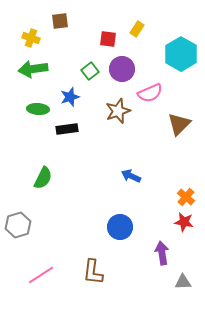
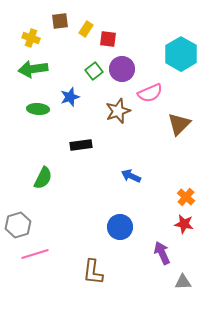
yellow rectangle: moved 51 px left
green square: moved 4 px right
black rectangle: moved 14 px right, 16 px down
red star: moved 2 px down
purple arrow: rotated 15 degrees counterclockwise
pink line: moved 6 px left, 21 px up; rotated 16 degrees clockwise
